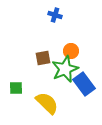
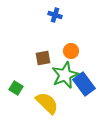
green star: moved 6 px down
green square: rotated 32 degrees clockwise
